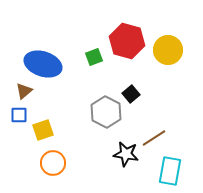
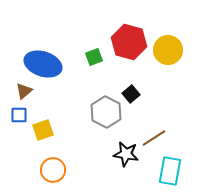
red hexagon: moved 2 px right, 1 px down
orange circle: moved 7 px down
